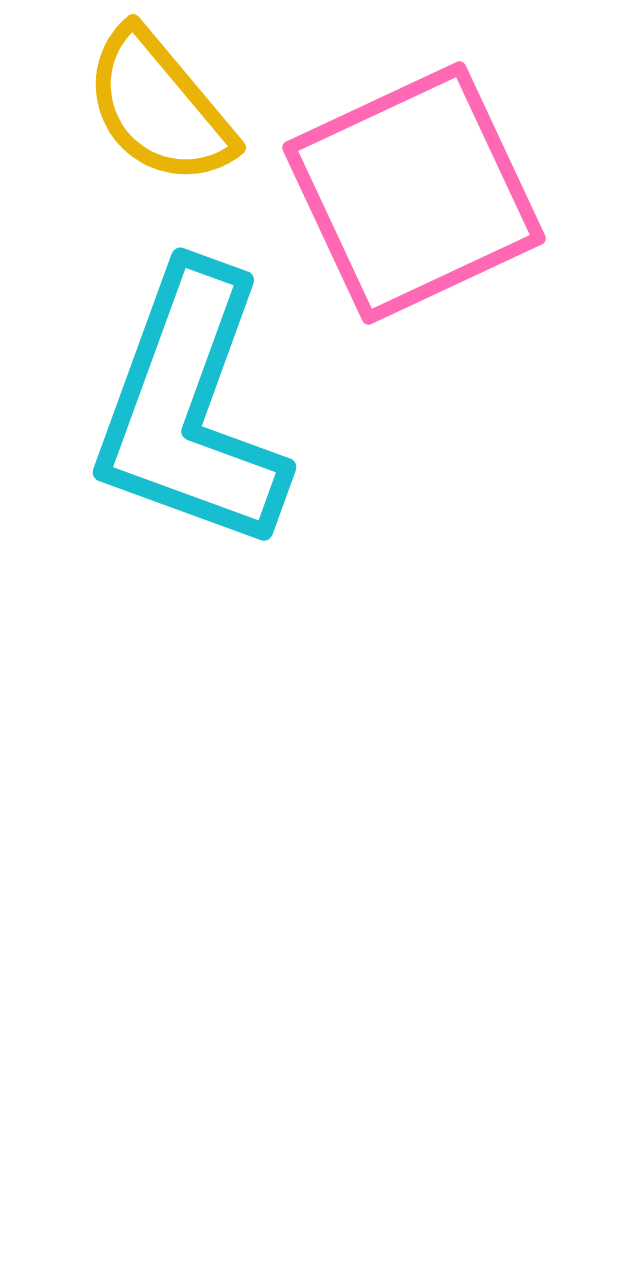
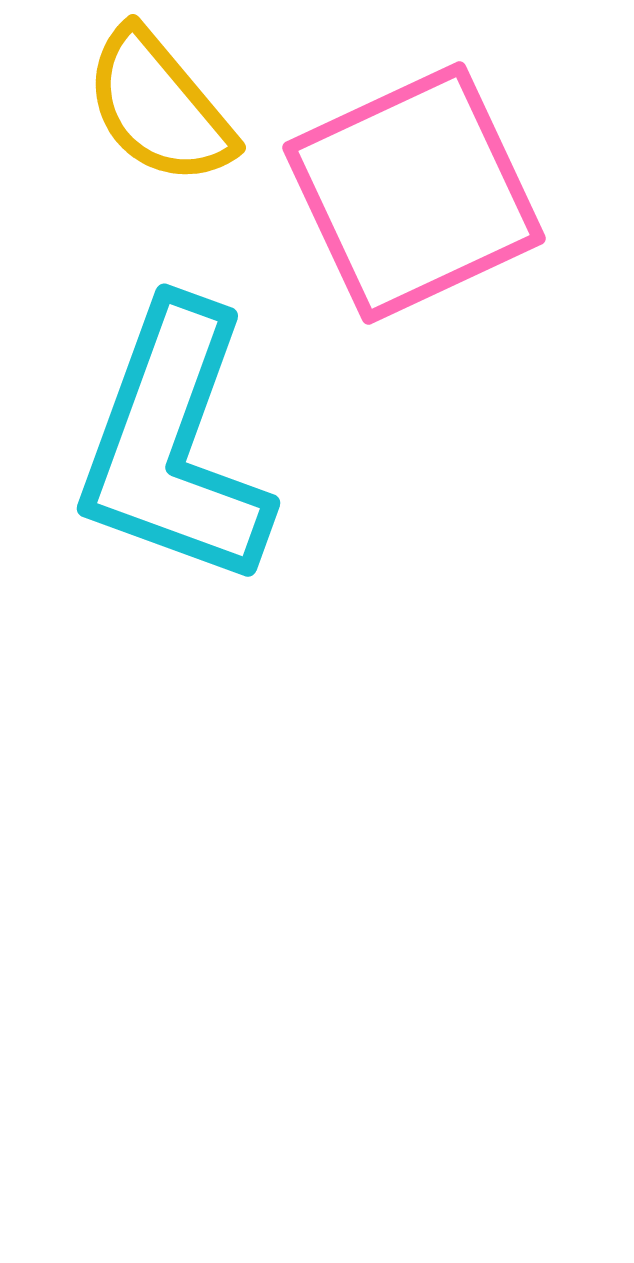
cyan L-shape: moved 16 px left, 36 px down
